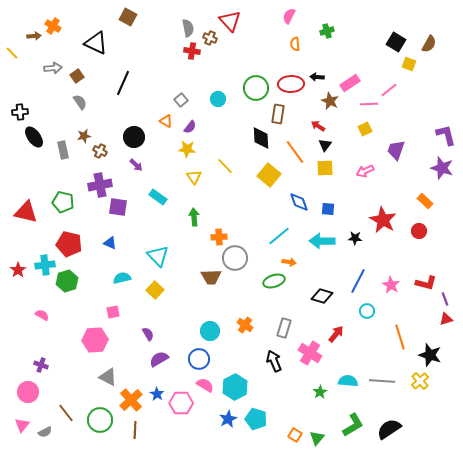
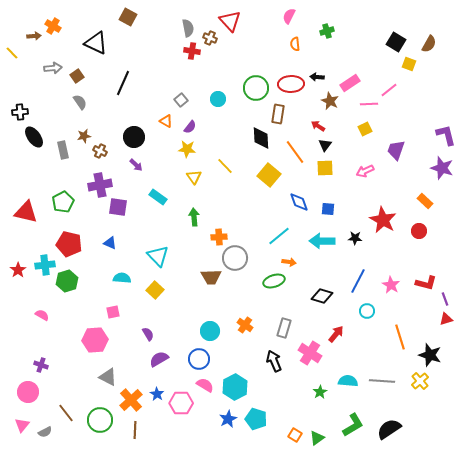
green pentagon at (63, 202): rotated 30 degrees clockwise
cyan semicircle at (122, 278): rotated 18 degrees clockwise
green triangle at (317, 438): rotated 14 degrees clockwise
